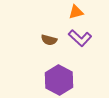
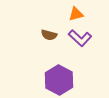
orange triangle: moved 2 px down
brown semicircle: moved 5 px up
